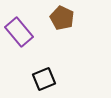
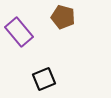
brown pentagon: moved 1 px right, 1 px up; rotated 10 degrees counterclockwise
